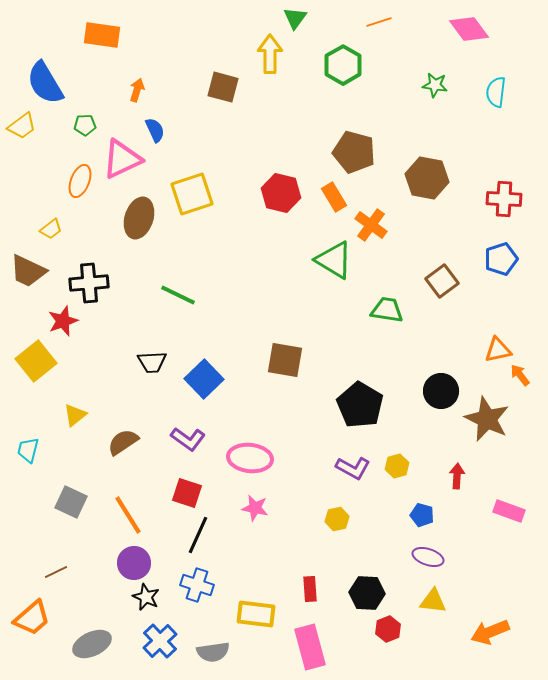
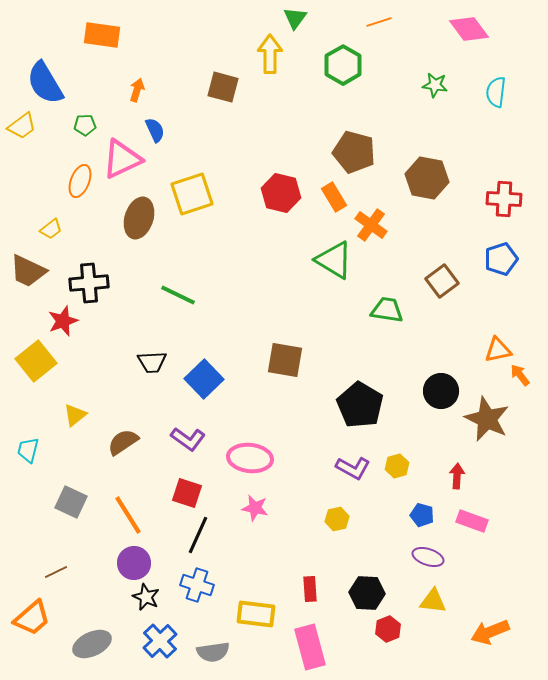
pink rectangle at (509, 511): moved 37 px left, 10 px down
